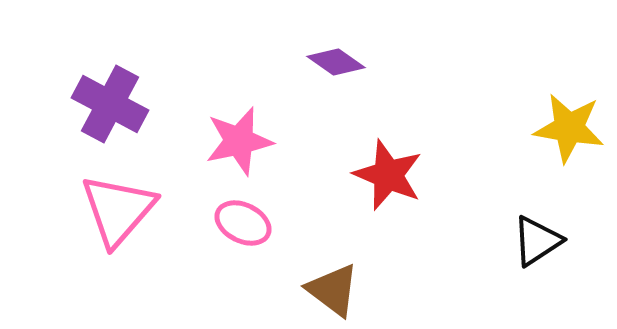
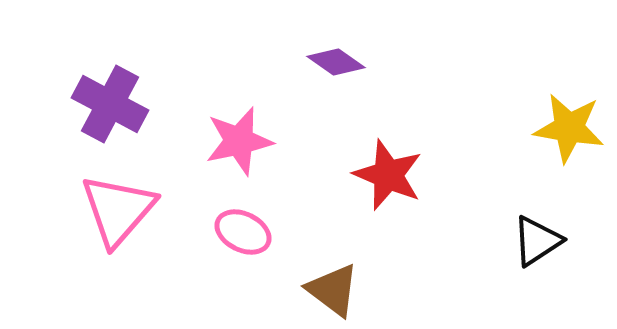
pink ellipse: moved 9 px down
